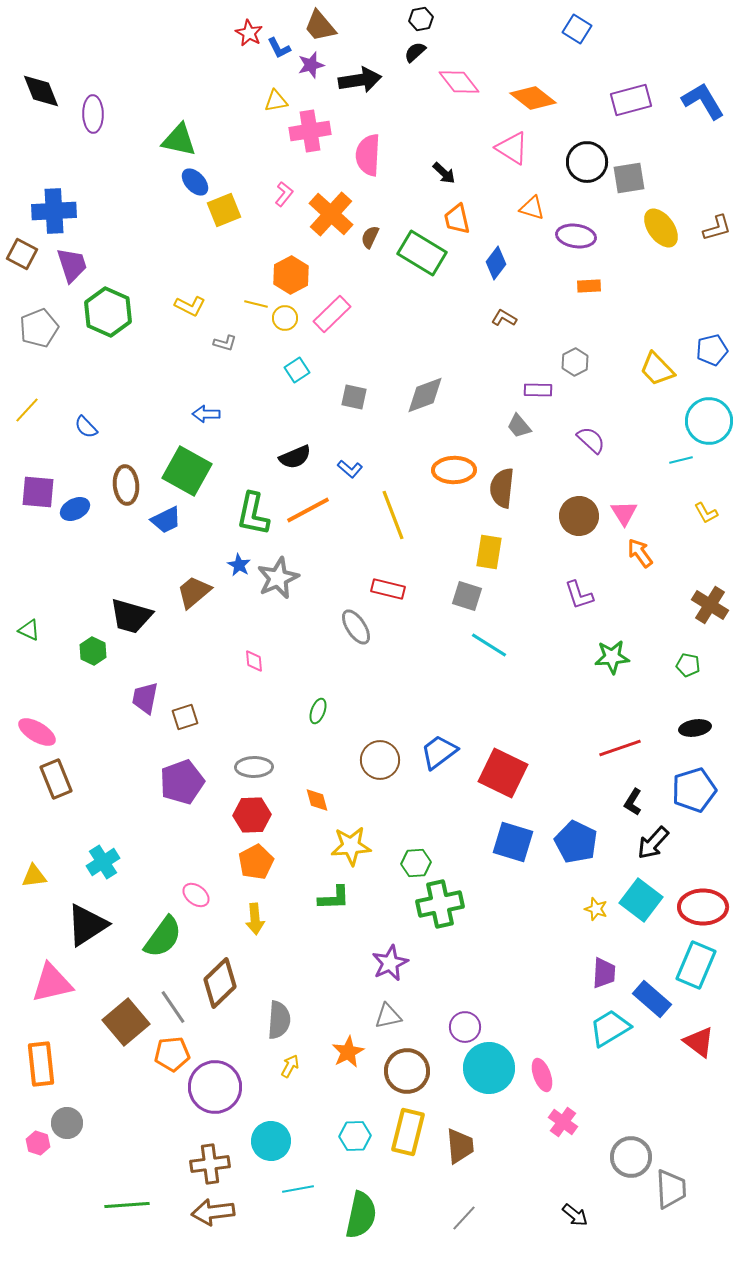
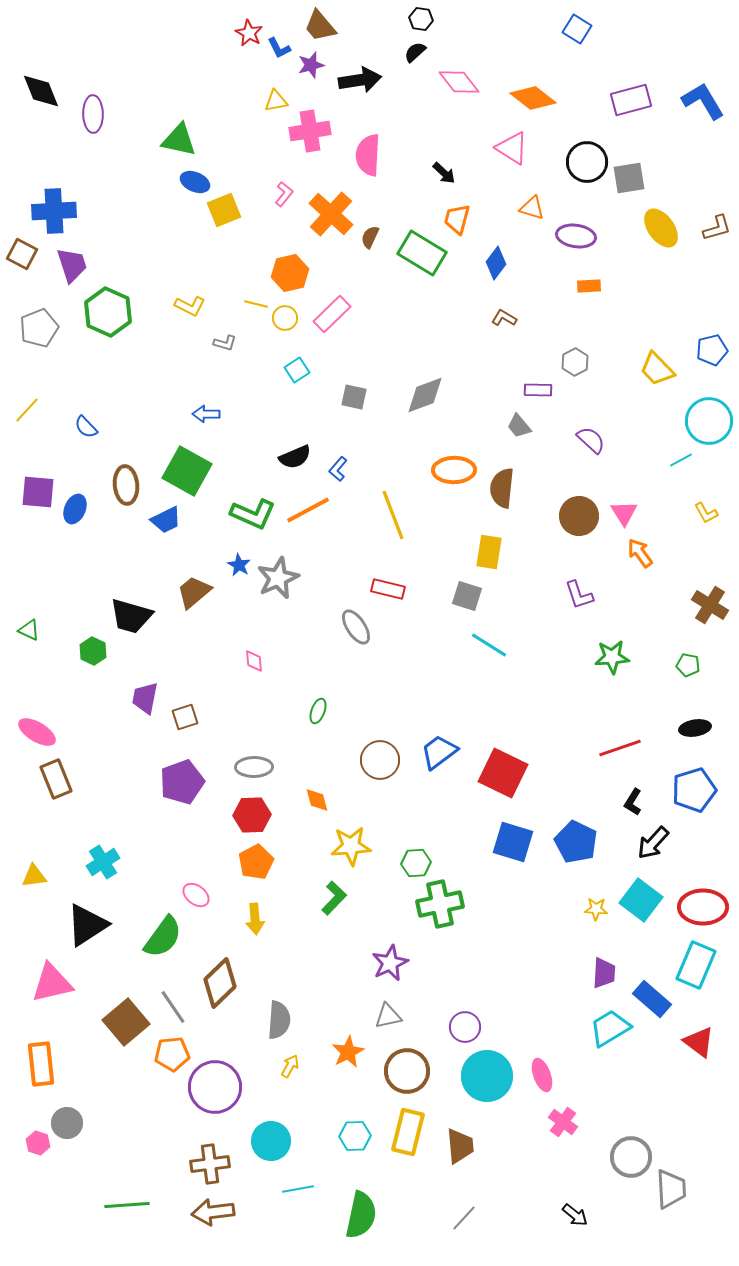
black hexagon at (421, 19): rotated 20 degrees clockwise
blue ellipse at (195, 182): rotated 24 degrees counterclockwise
orange trapezoid at (457, 219): rotated 28 degrees clockwise
orange hexagon at (291, 275): moved 1 px left, 2 px up; rotated 15 degrees clockwise
cyan line at (681, 460): rotated 15 degrees counterclockwise
blue L-shape at (350, 469): moved 12 px left; rotated 90 degrees clockwise
blue ellipse at (75, 509): rotated 40 degrees counterclockwise
green L-shape at (253, 514): rotated 78 degrees counterclockwise
green L-shape at (334, 898): rotated 44 degrees counterclockwise
yellow star at (596, 909): rotated 15 degrees counterclockwise
cyan circle at (489, 1068): moved 2 px left, 8 px down
